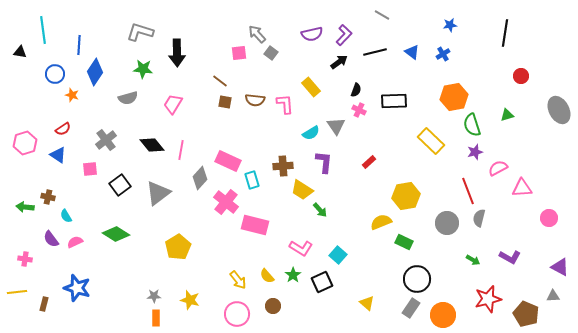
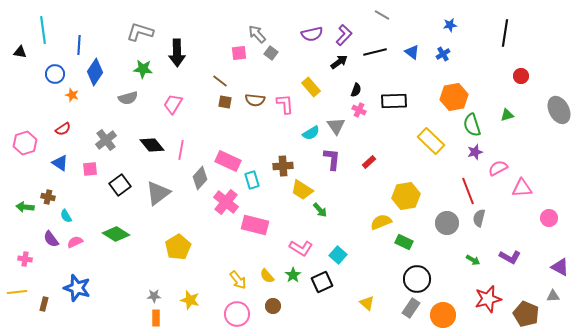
blue triangle at (58, 155): moved 2 px right, 8 px down
purple L-shape at (324, 162): moved 8 px right, 3 px up
